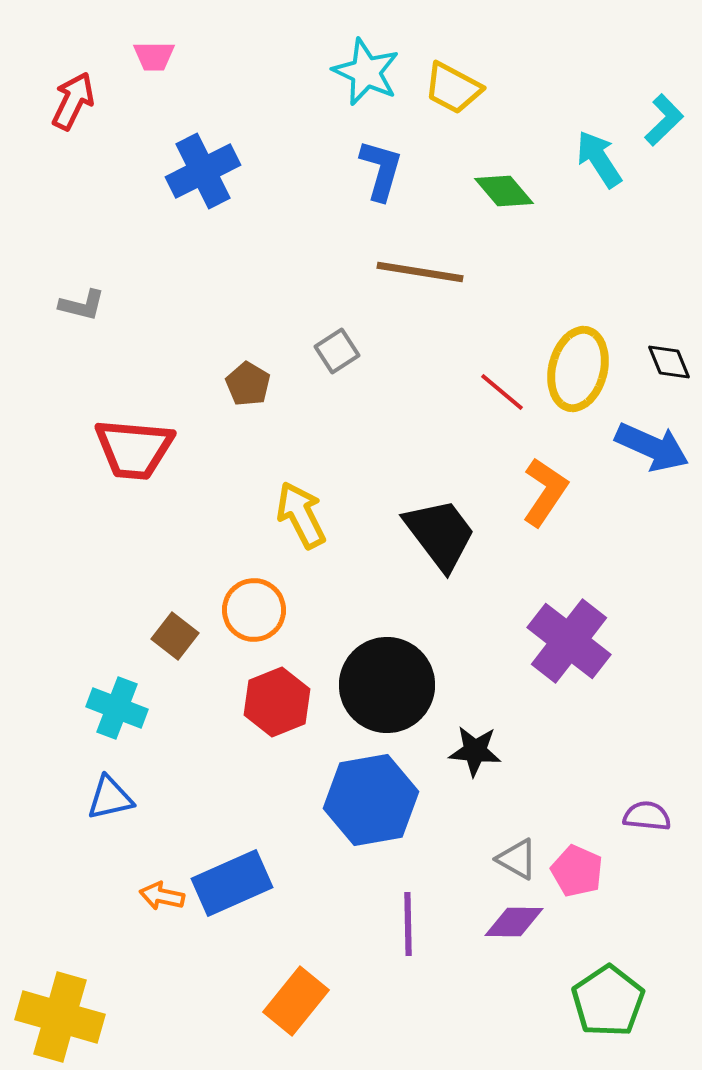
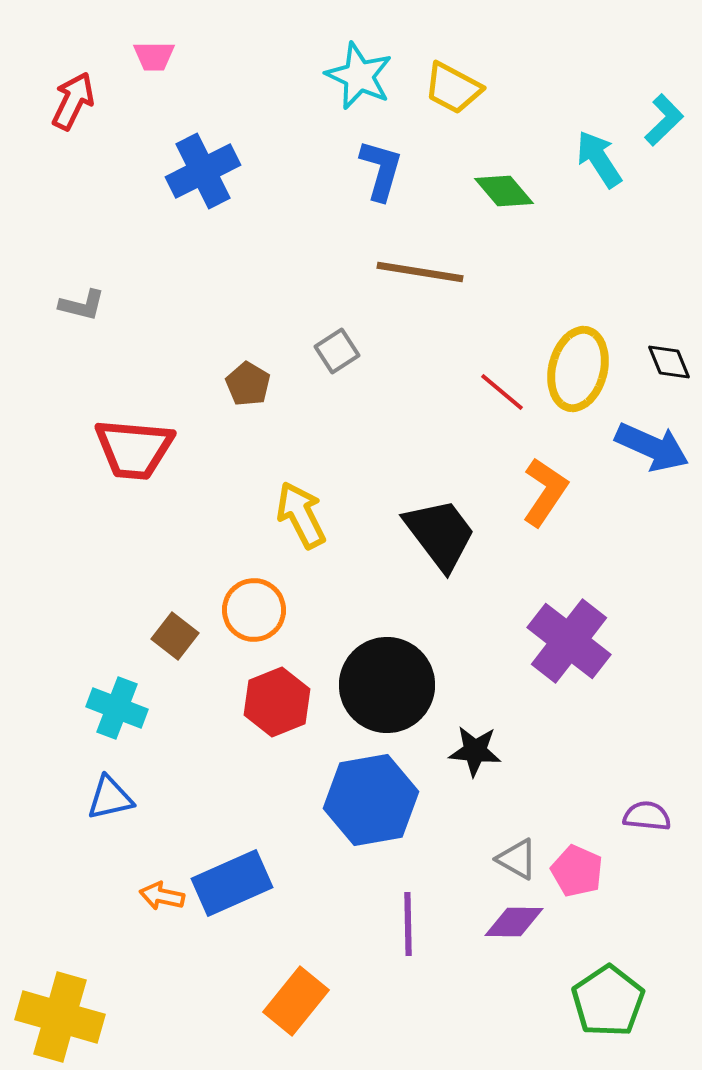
cyan star: moved 7 px left, 4 px down
